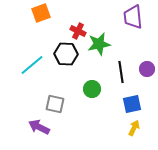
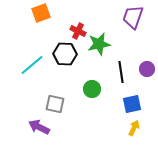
purple trapezoid: rotated 25 degrees clockwise
black hexagon: moved 1 px left
